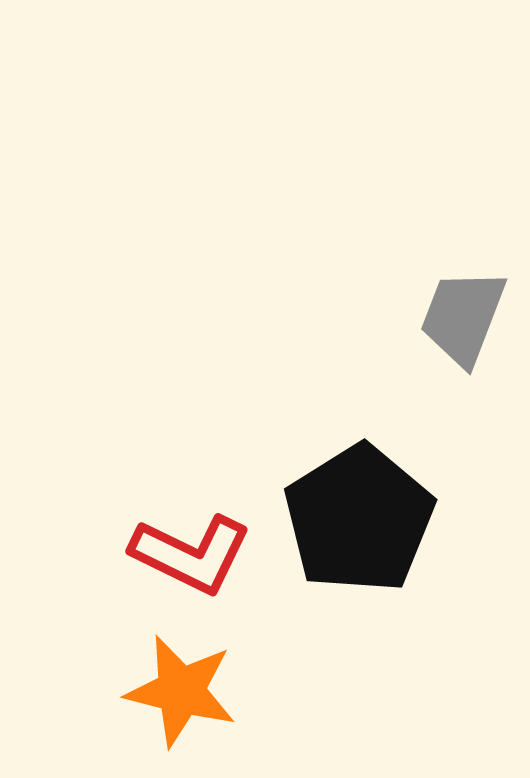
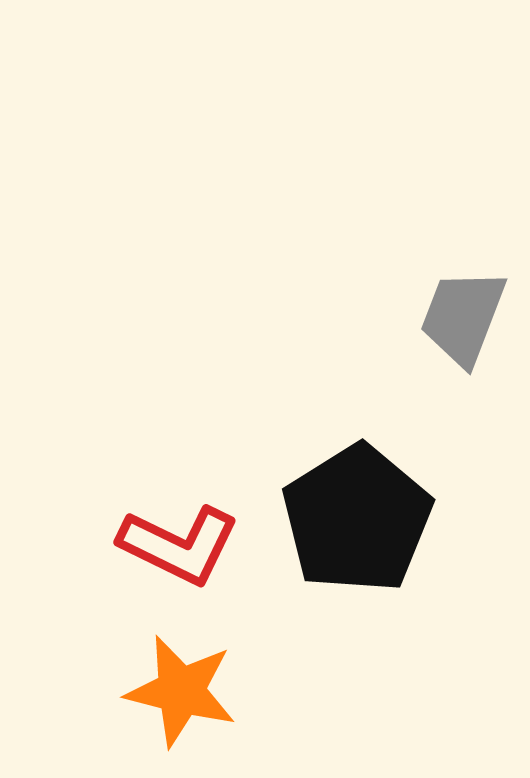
black pentagon: moved 2 px left
red L-shape: moved 12 px left, 9 px up
